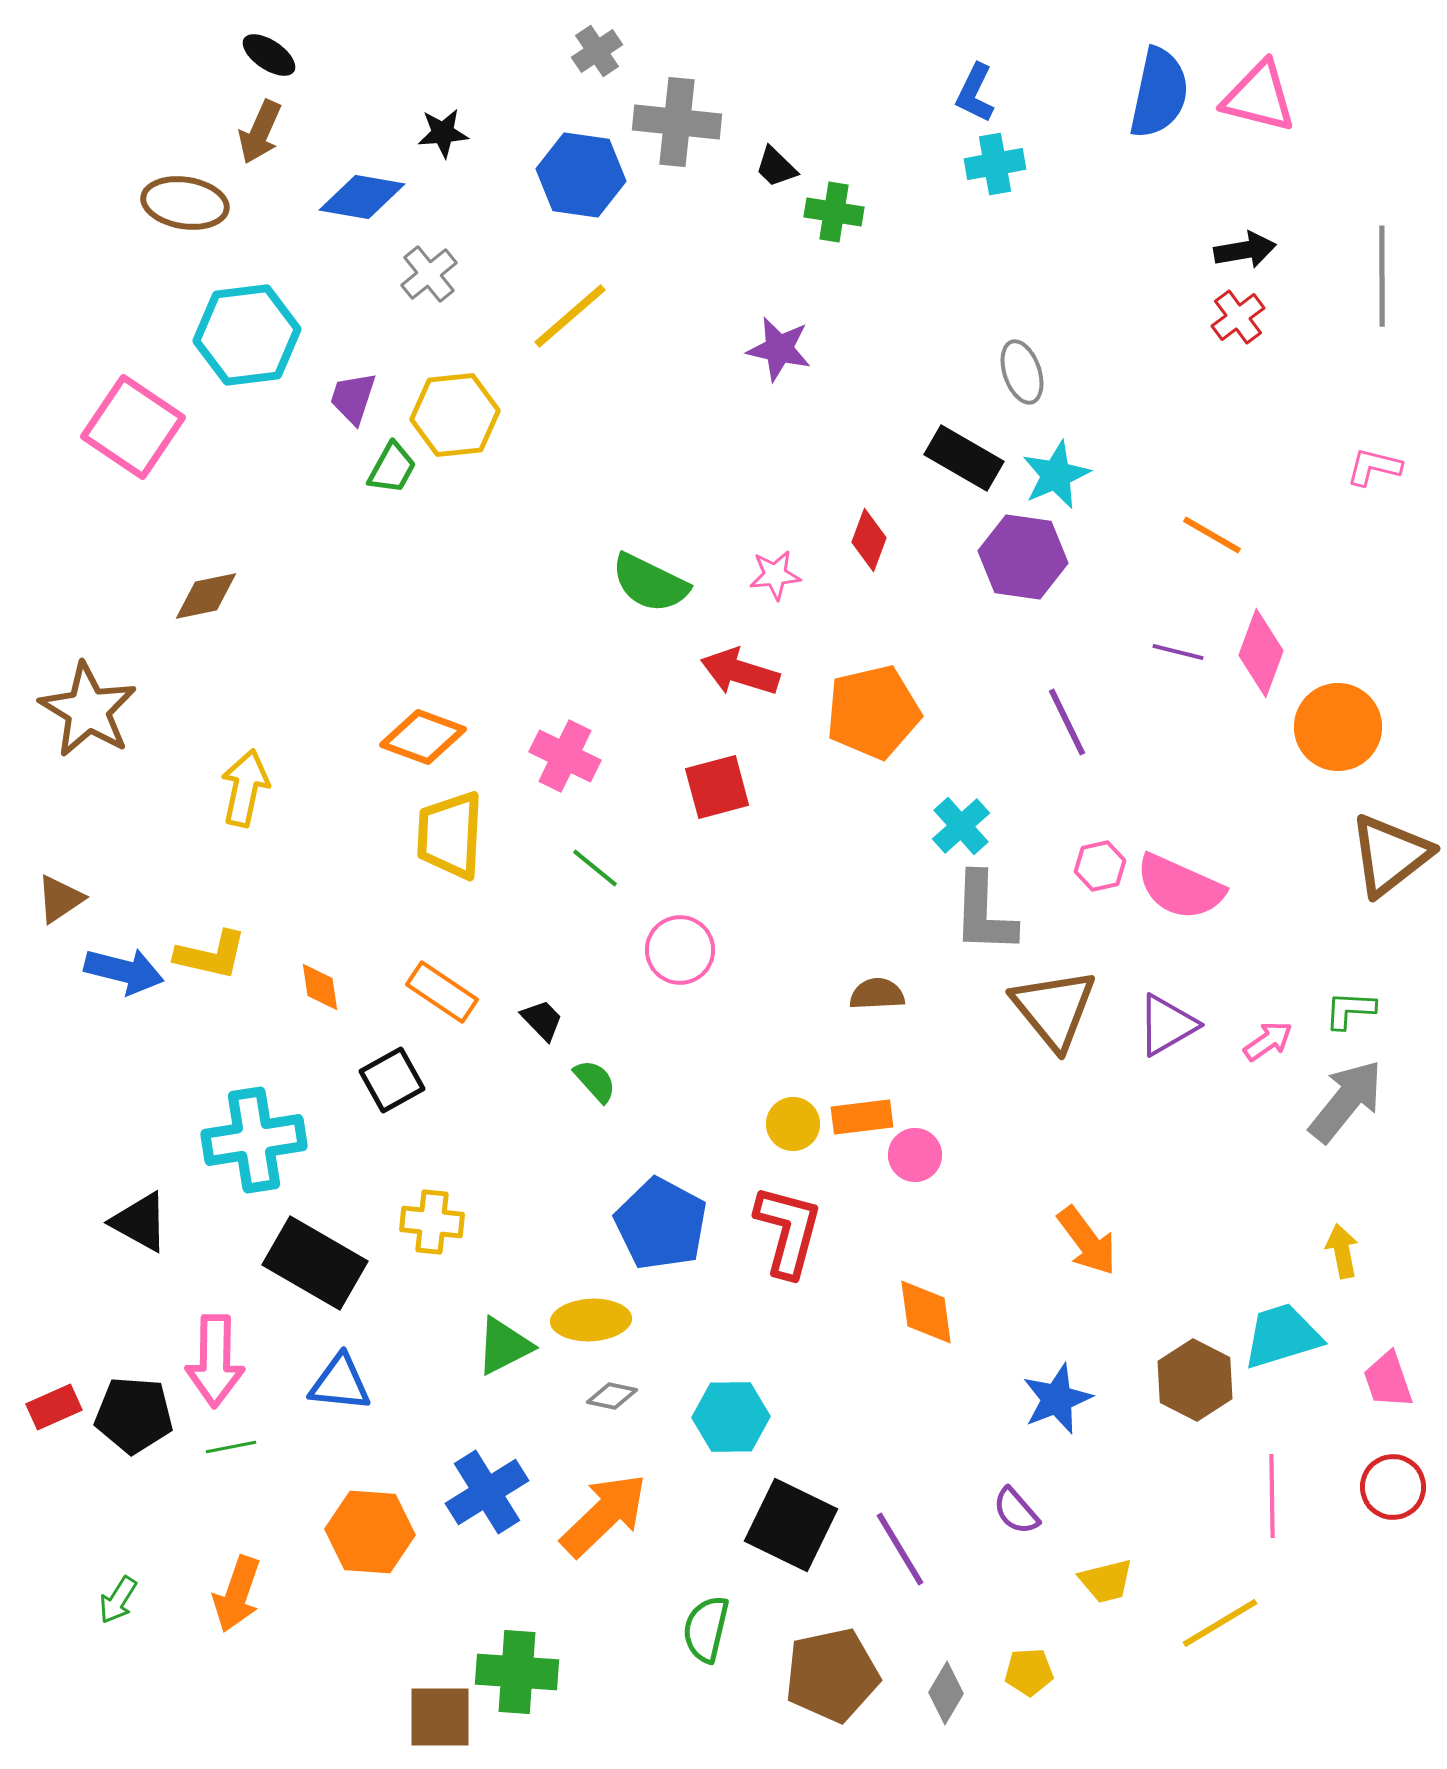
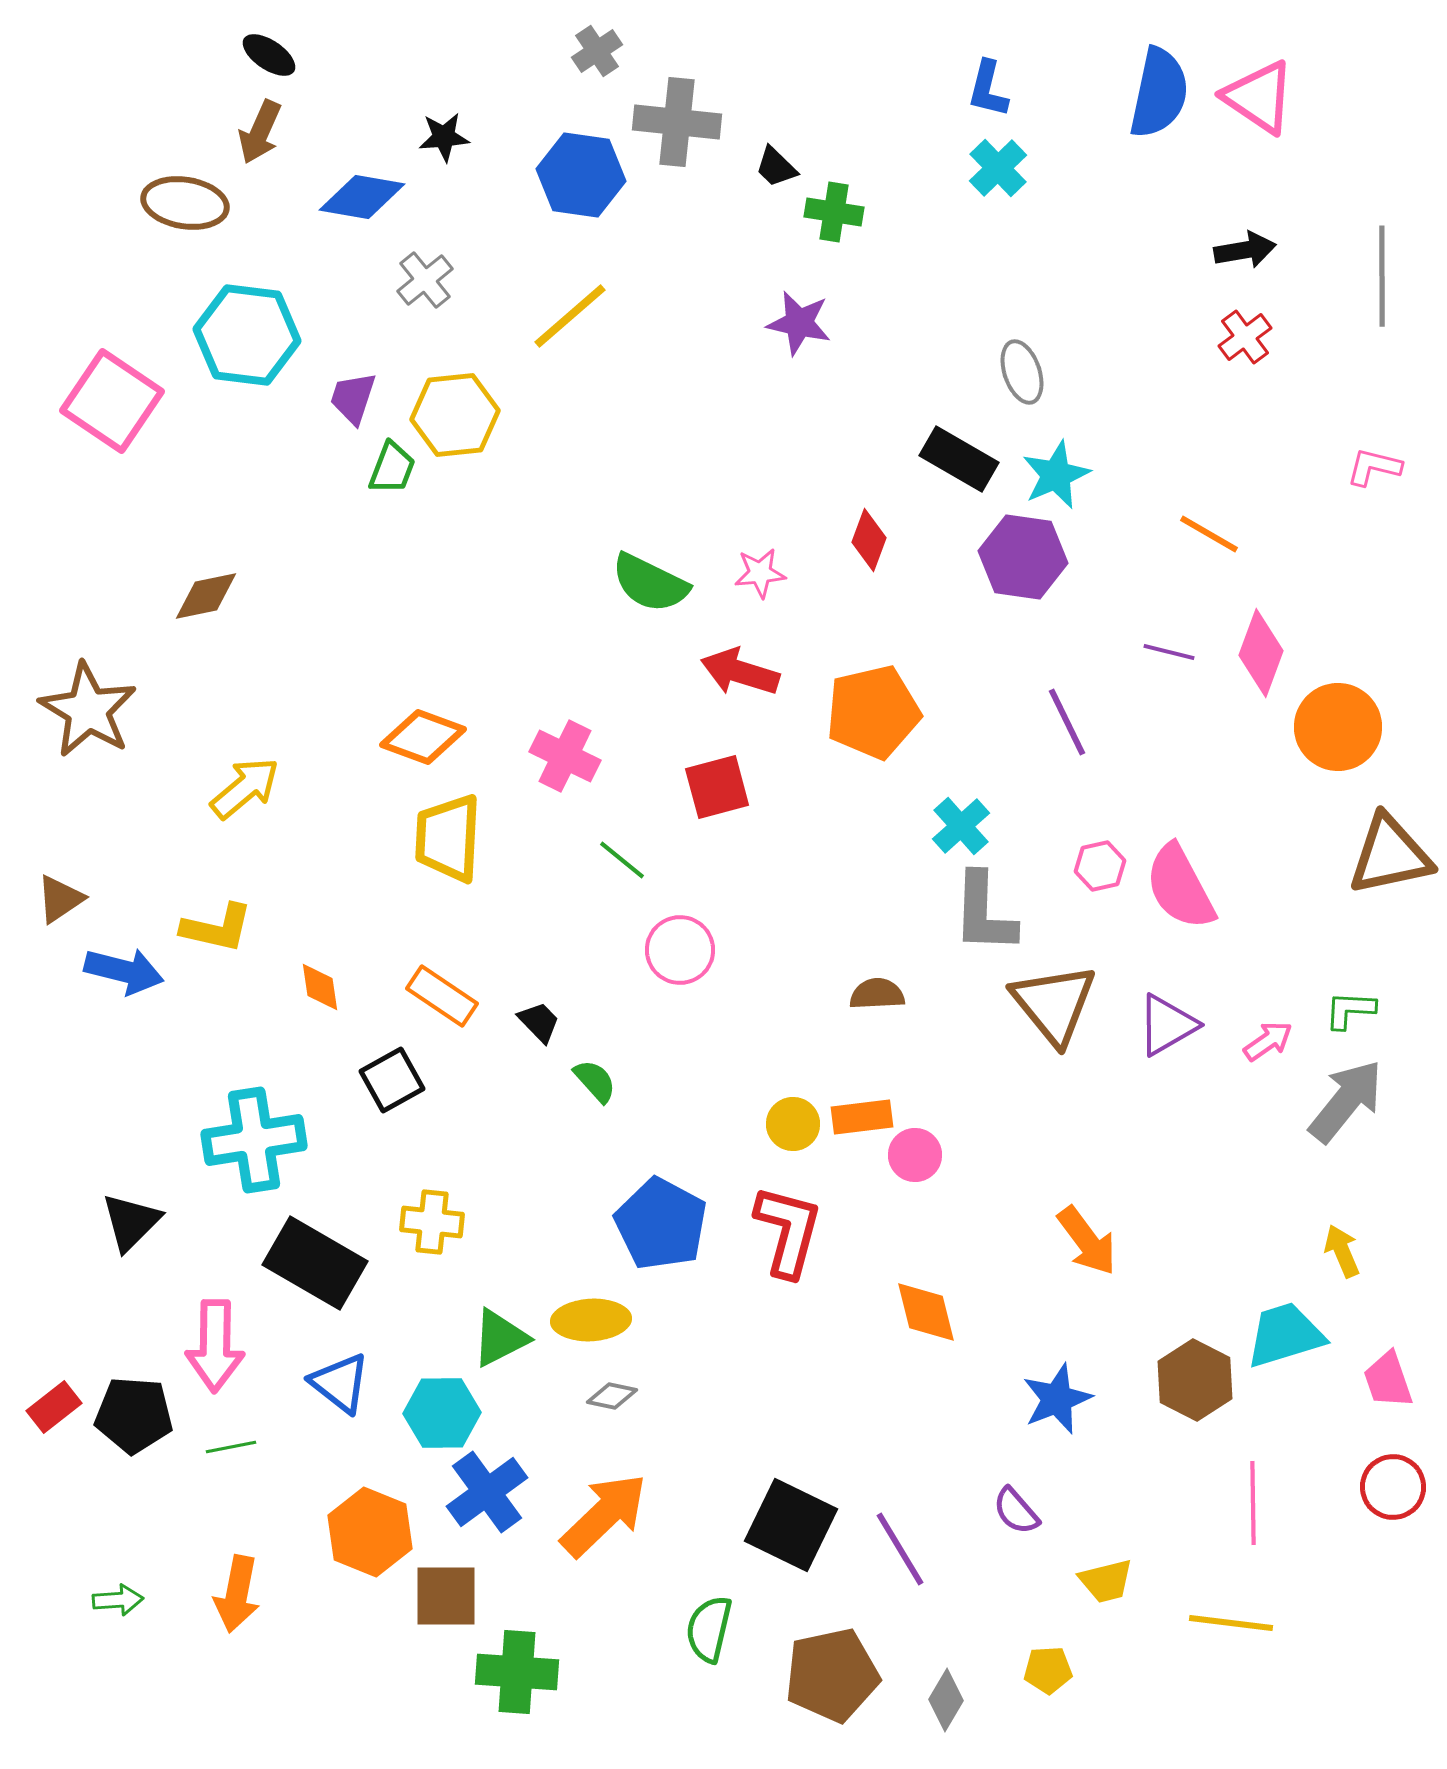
blue L-shape at (975, 93): moved 13 px right, 4 px up; rotated 12 degrees counterclockwise
pink triangle at (1259, 97): rotated 20 degrees clockwise
black star at (443, 133): moved 1 px right, 4 px down
cyan cross at (995, 164): moved 3 px right, 4 px down; rotated 34 degrees counterclockwise
gray cross at (429, 274): moved 4 px left, 6 px down
red cross at (1238, 317): moved 7 px right, 20 px down
cyan hexagon at (247, 335): rotated 14 degrees clockwise
purple star at (779, 349): moved 20 px right, 26 px up
pink square at (133, 427): moved 21 px left, 26 px up
black rectangle at (964, 458): moved 5 px left, 1 px down
green trapezoid at (392, 468): rotated 8 degrees counterclockwise
orange line at (1212, 535): moved 3 px left, 1 px up
pink star at (775, 575): moved 15 px left, 2 px up
purple line at (1178, 652): moved 9 px left
yellow arrow at (245, 788): rotated 38 degrees clockwise
yellow trapezoid at (450, 835): moved 2 px left, 3 px down
brown triangle at (1390, 855): rotated 26 degrees clockwise
green line at (595, 868): moved 27 px right, 8 px up
pink semicircle at (1180, 887): rotated 38 degrees clockwise
yellow L-shape at (211, 955): moved 6 px right, 27 px up
orange rectangle at (442, 992): moved 4 px down
brown triangle at (1054, 1009): moved 5 px up
black trapezoid at (542, 1020): moved 3 px left, 2 px down
black triangle at (140, 1222): moved 9 px left; rotated 46 degrees clockwise
yellow arrow at (1342, 1251): rotated 12 degrees counterclockwise
orange diamond at (926, 1312): rotated 6 degrees counterclockwise
cyan trapezoid at (1282, 1336): moved 3 px right, 1 px up
green triangle at (504, 1346): moved 4 px left, 8 px up
pink arrow at (215, 1361): moved 15 px up
blue triangle at (340, 1383): rotated 32 degrees clockwise
red rectangle at (54, 1407): rotated 14 degrees counterclockwise
cyan hexagon at (731, 1417): moved 289 px left, 4 px up
blue cross at (487, 1492): rotated 4 degrees counterclockwise
pink line at (1272, 1496): moved 19 px left, 7 px down
orange hexagon at (370, 1532): rotated 18 degrees clockwise
orange arrow at (237, 1594): rotated 8 degrees counterclockwise
green arrow at (118, 1600): rotated 126 degrees counterclockwise
yellow line at (1220, 1623): moved 11 px right; rotated 38 degrees clockwise
green semicircle at (706, 1629): moved 3 px right
yellow pentagon at (1029, 1672): moved 19 px right, 2 px up
gray diamond at (946, 1693): moved 7 px down
brown square at (440, 1717): moved 6 px right, 121 px up
